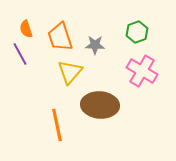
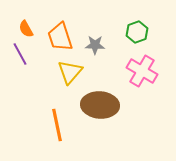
orange semicircle: rotated 12 degrees counterclockwise
